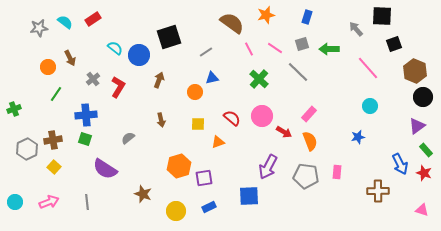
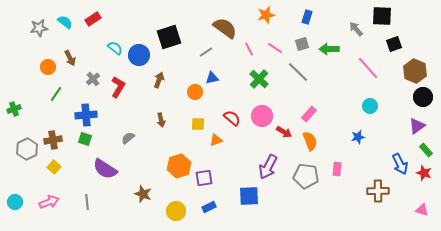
brown semicircle at (232, 23): moved 7 px left, 5 px down
orange triangle at (218, 142): moved 2 px left, 2 px up
pink rectangle at (337, 172): moved 3 px up
